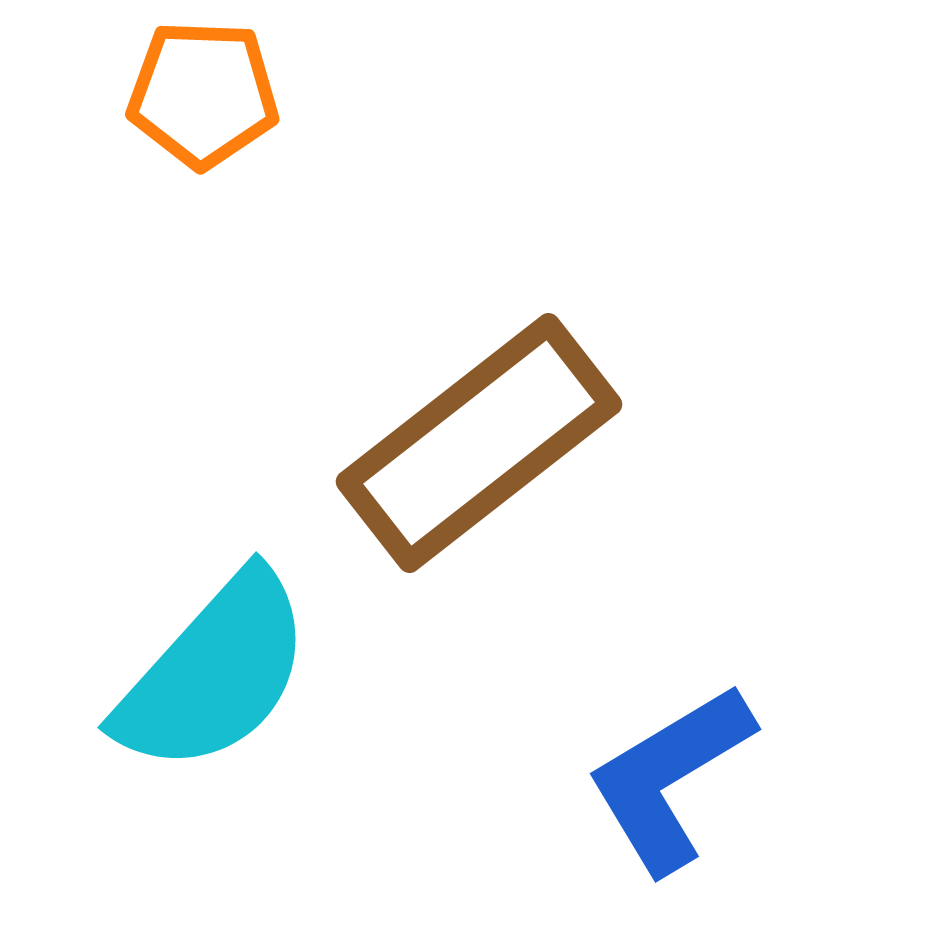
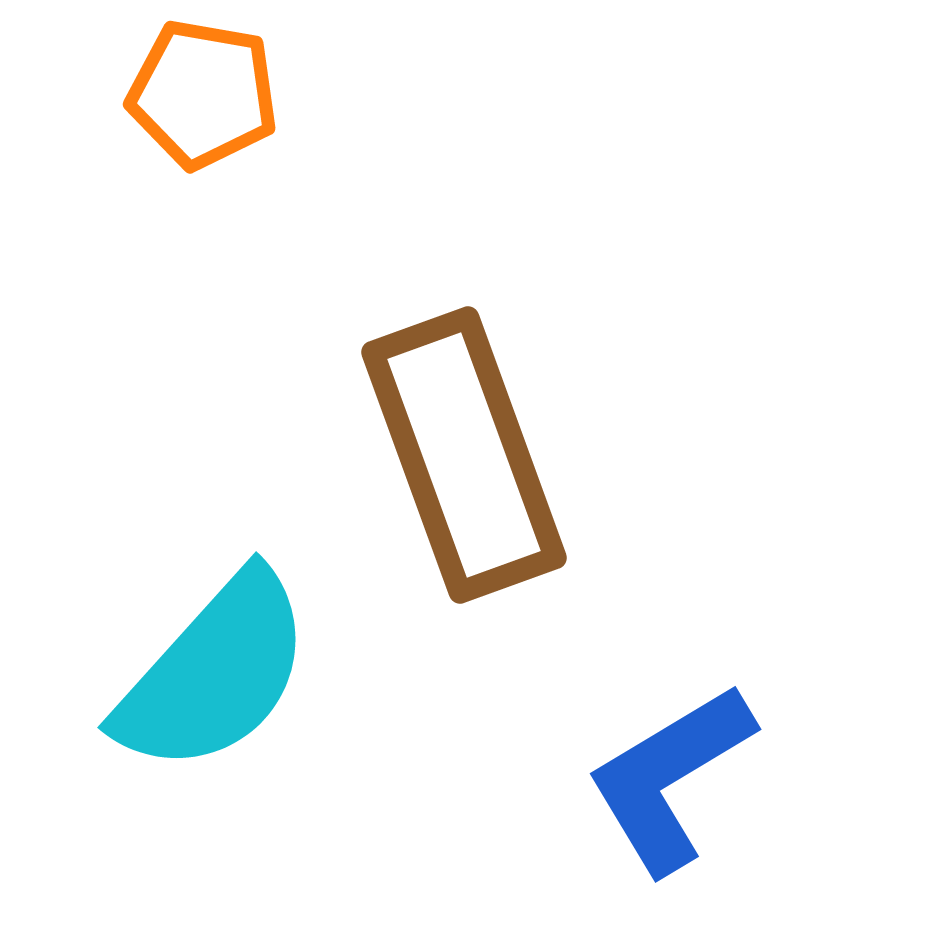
orange pentagon: rotated 8 degrees clockwise
brown rectangle: moved 15 px left, 12 px down; rotated 72 degrees counterclockwise
